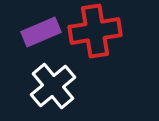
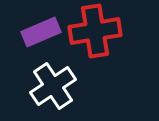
white cross: rotated 6 degrees clockwise
